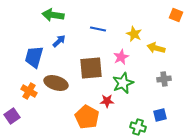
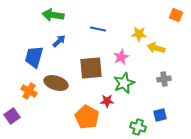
yellow star: moved 5 px right; rotated 21 degrees counterclockwise
green star: moved 1 px right
